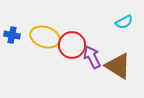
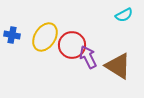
cyan semicircle: moved 7 px up
yellow ellipse: rotated 76 degrees counterclockwise
purple arrow: moved 4 px left
